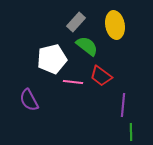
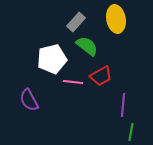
yellow ellipse: moved 1 px right, 6 px up
red trapezoid: rotated 65 degrees counterclockwise
green line: rotated 12 degrees clockwise
